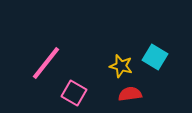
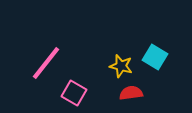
red semicircle: moved 1 px right, 1 px up
